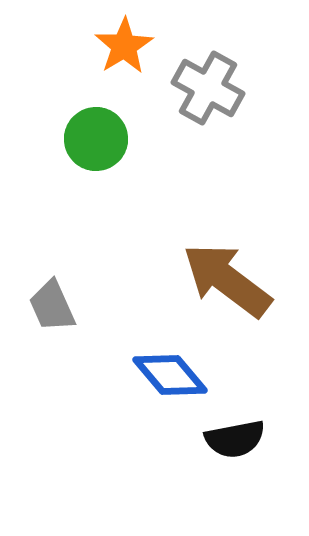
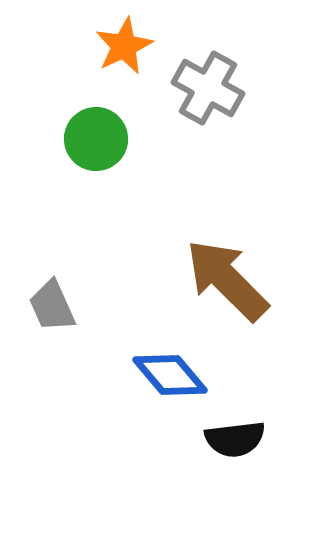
orange star: rotated 6 degrees clockwise
brown arrow: rotated 8 degrees clockwise
black semicircle: rotated 4 degrees clockwise
